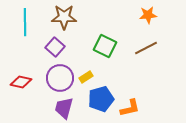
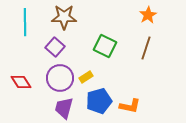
orange star: rotated 24 degrees counterclockwise
brown line: rotated 45 degrees counterclockwise
red diamond: rotated 45 degrees clockwise
blue pentagon: moved 2 px left, 2 px down
orange L-shape: moved 2 px up; rotated 25 degrees clockwise
